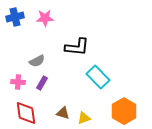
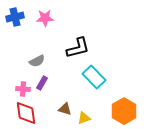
black L-shape: moved 1 px right, 1 px down; rotated 20 degrees counterclockwise
cyan rectangle: moved 4 px left
pink cross: moved 5 px right, 7 px down
brown triangle: moved 2 px right, 4 px up
